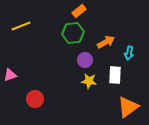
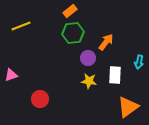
orange rectangle: moved 9 px left
orange arrow: rotated 24 degrees counterclockwise
cyan arrow: moved 10 px right, 9 px down
purple circle: moved 3 px right, 2 px up
pink triangle: moved 1 px right
red circle: moved 5 px right
